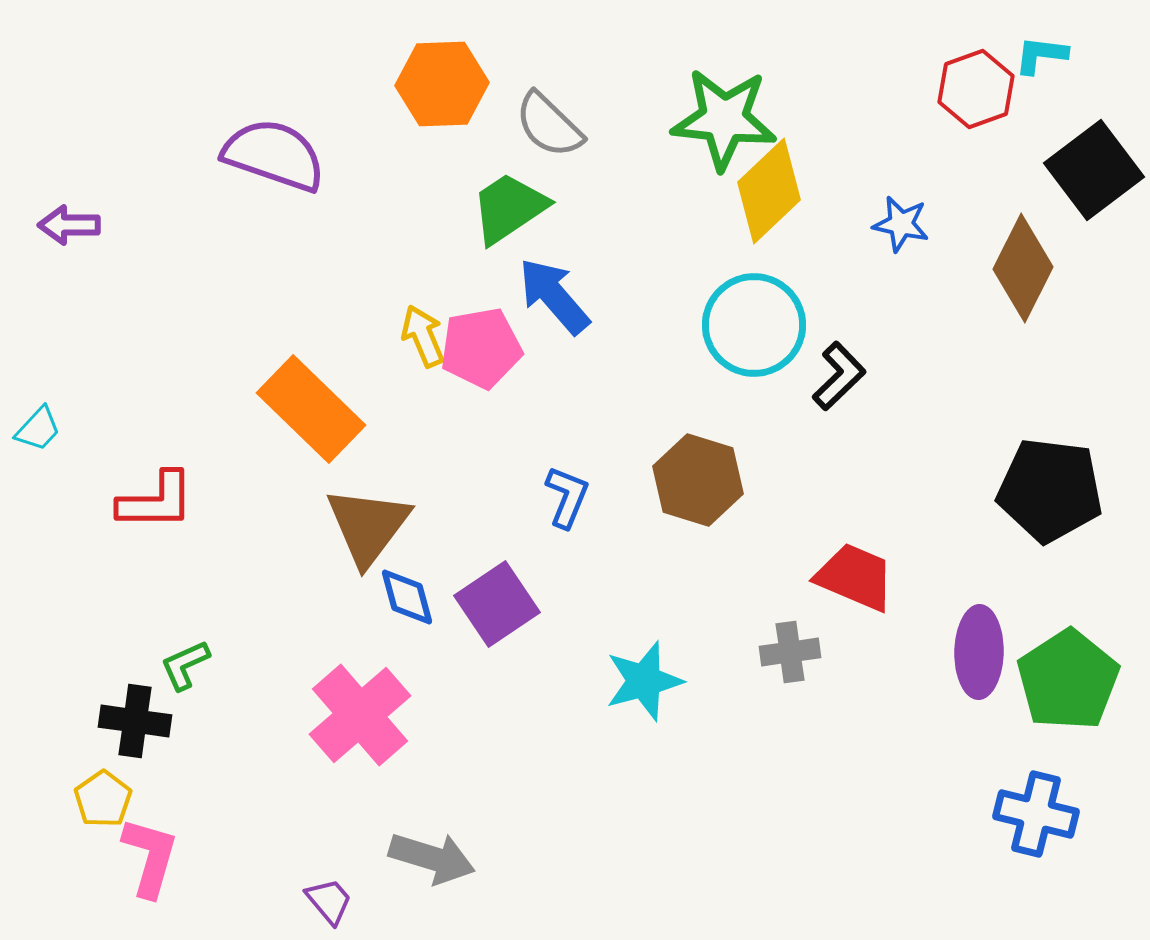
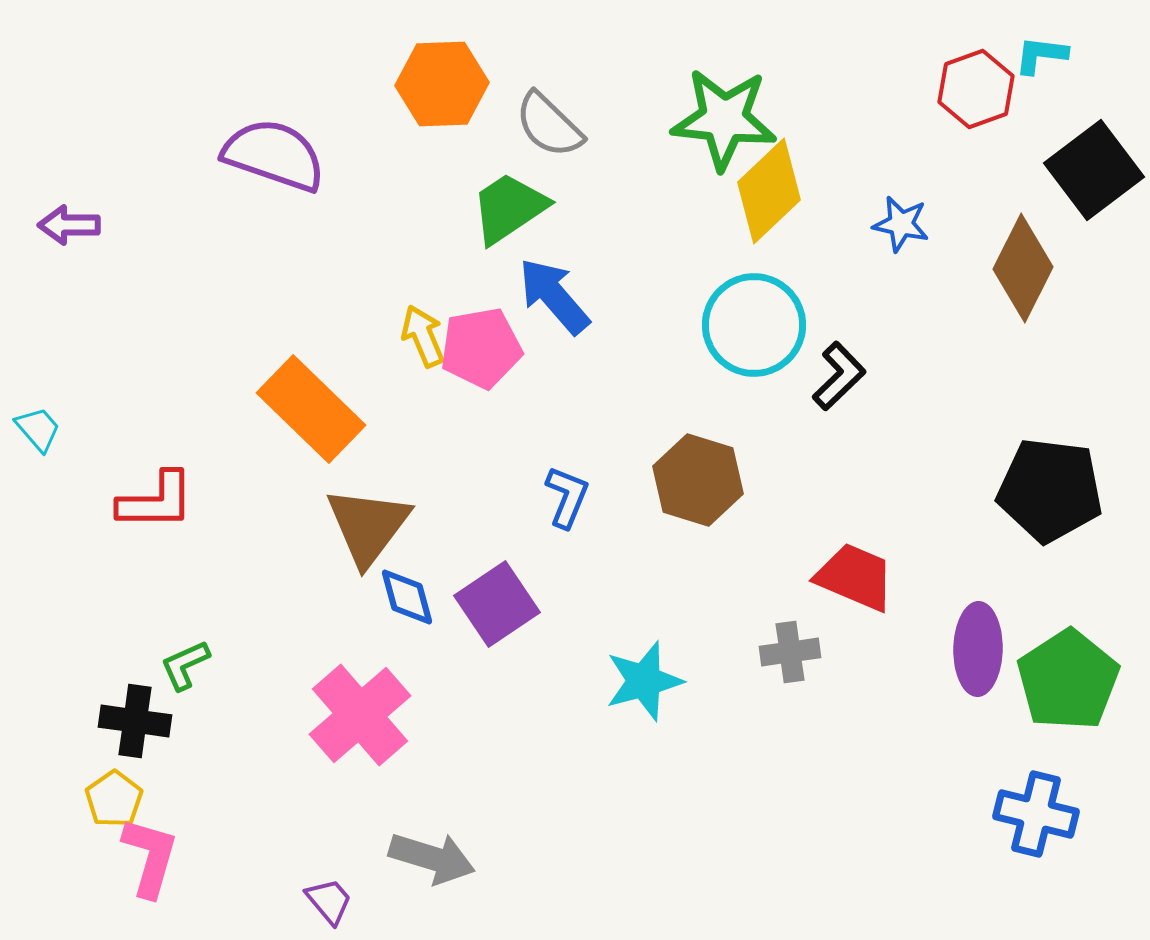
cyan trapezoid: rotated 84 degrees counterclockwise
purple ellipse: moved 1 px left, 3 px up
yellow pentagon: moved 11 px right
